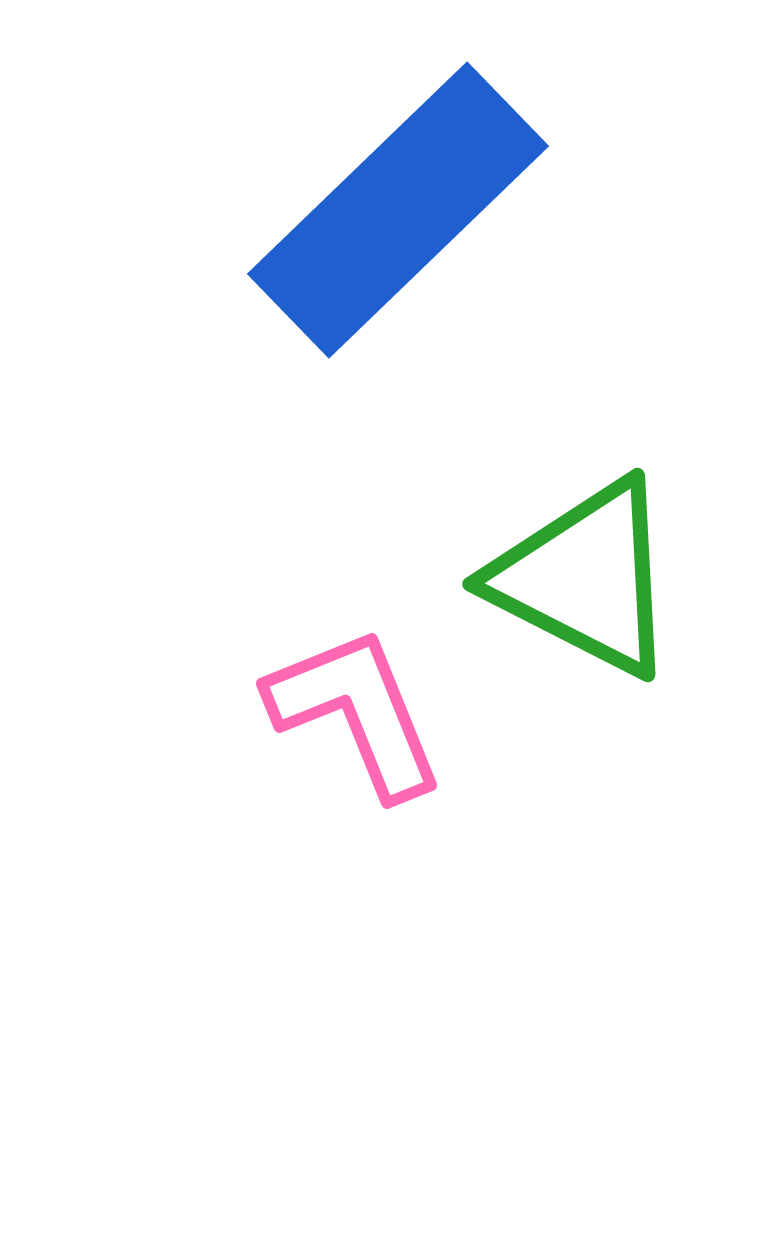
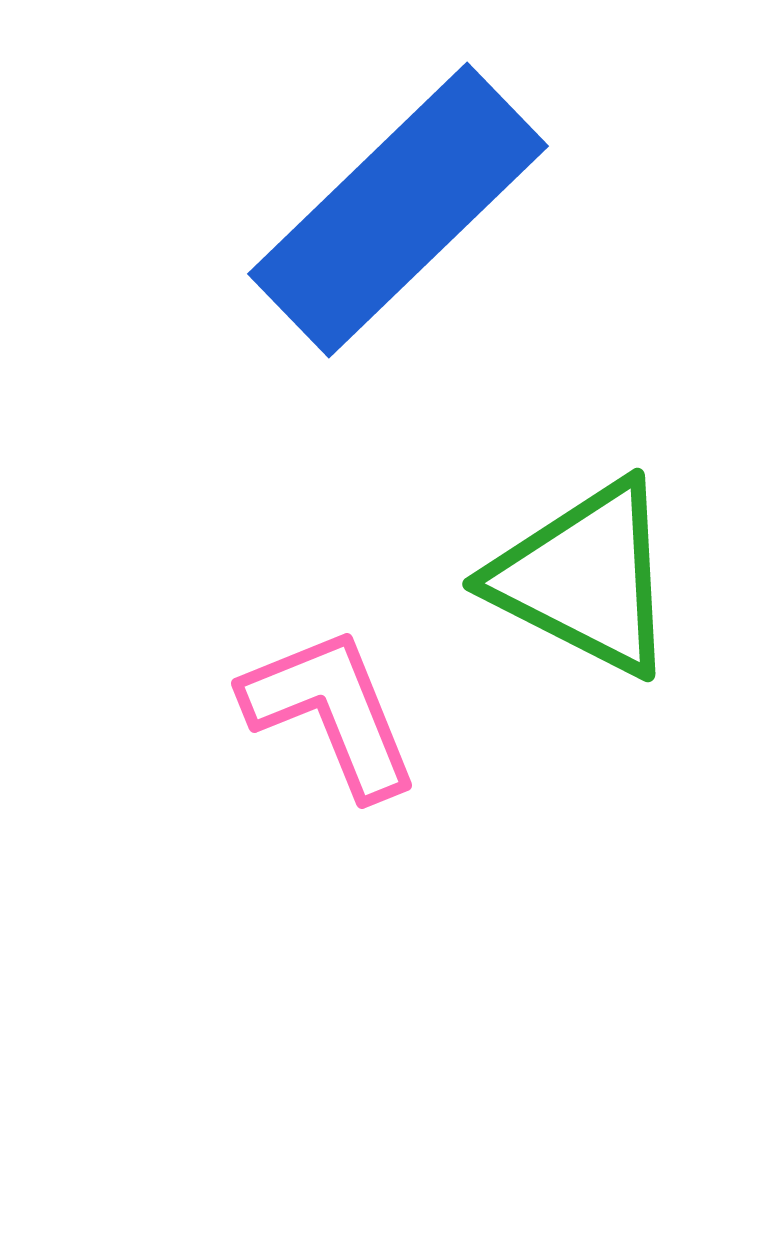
pink L-shape: moved 25 px left
